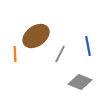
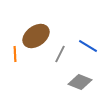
blue line: rotated 48 degrees counterclockwise
